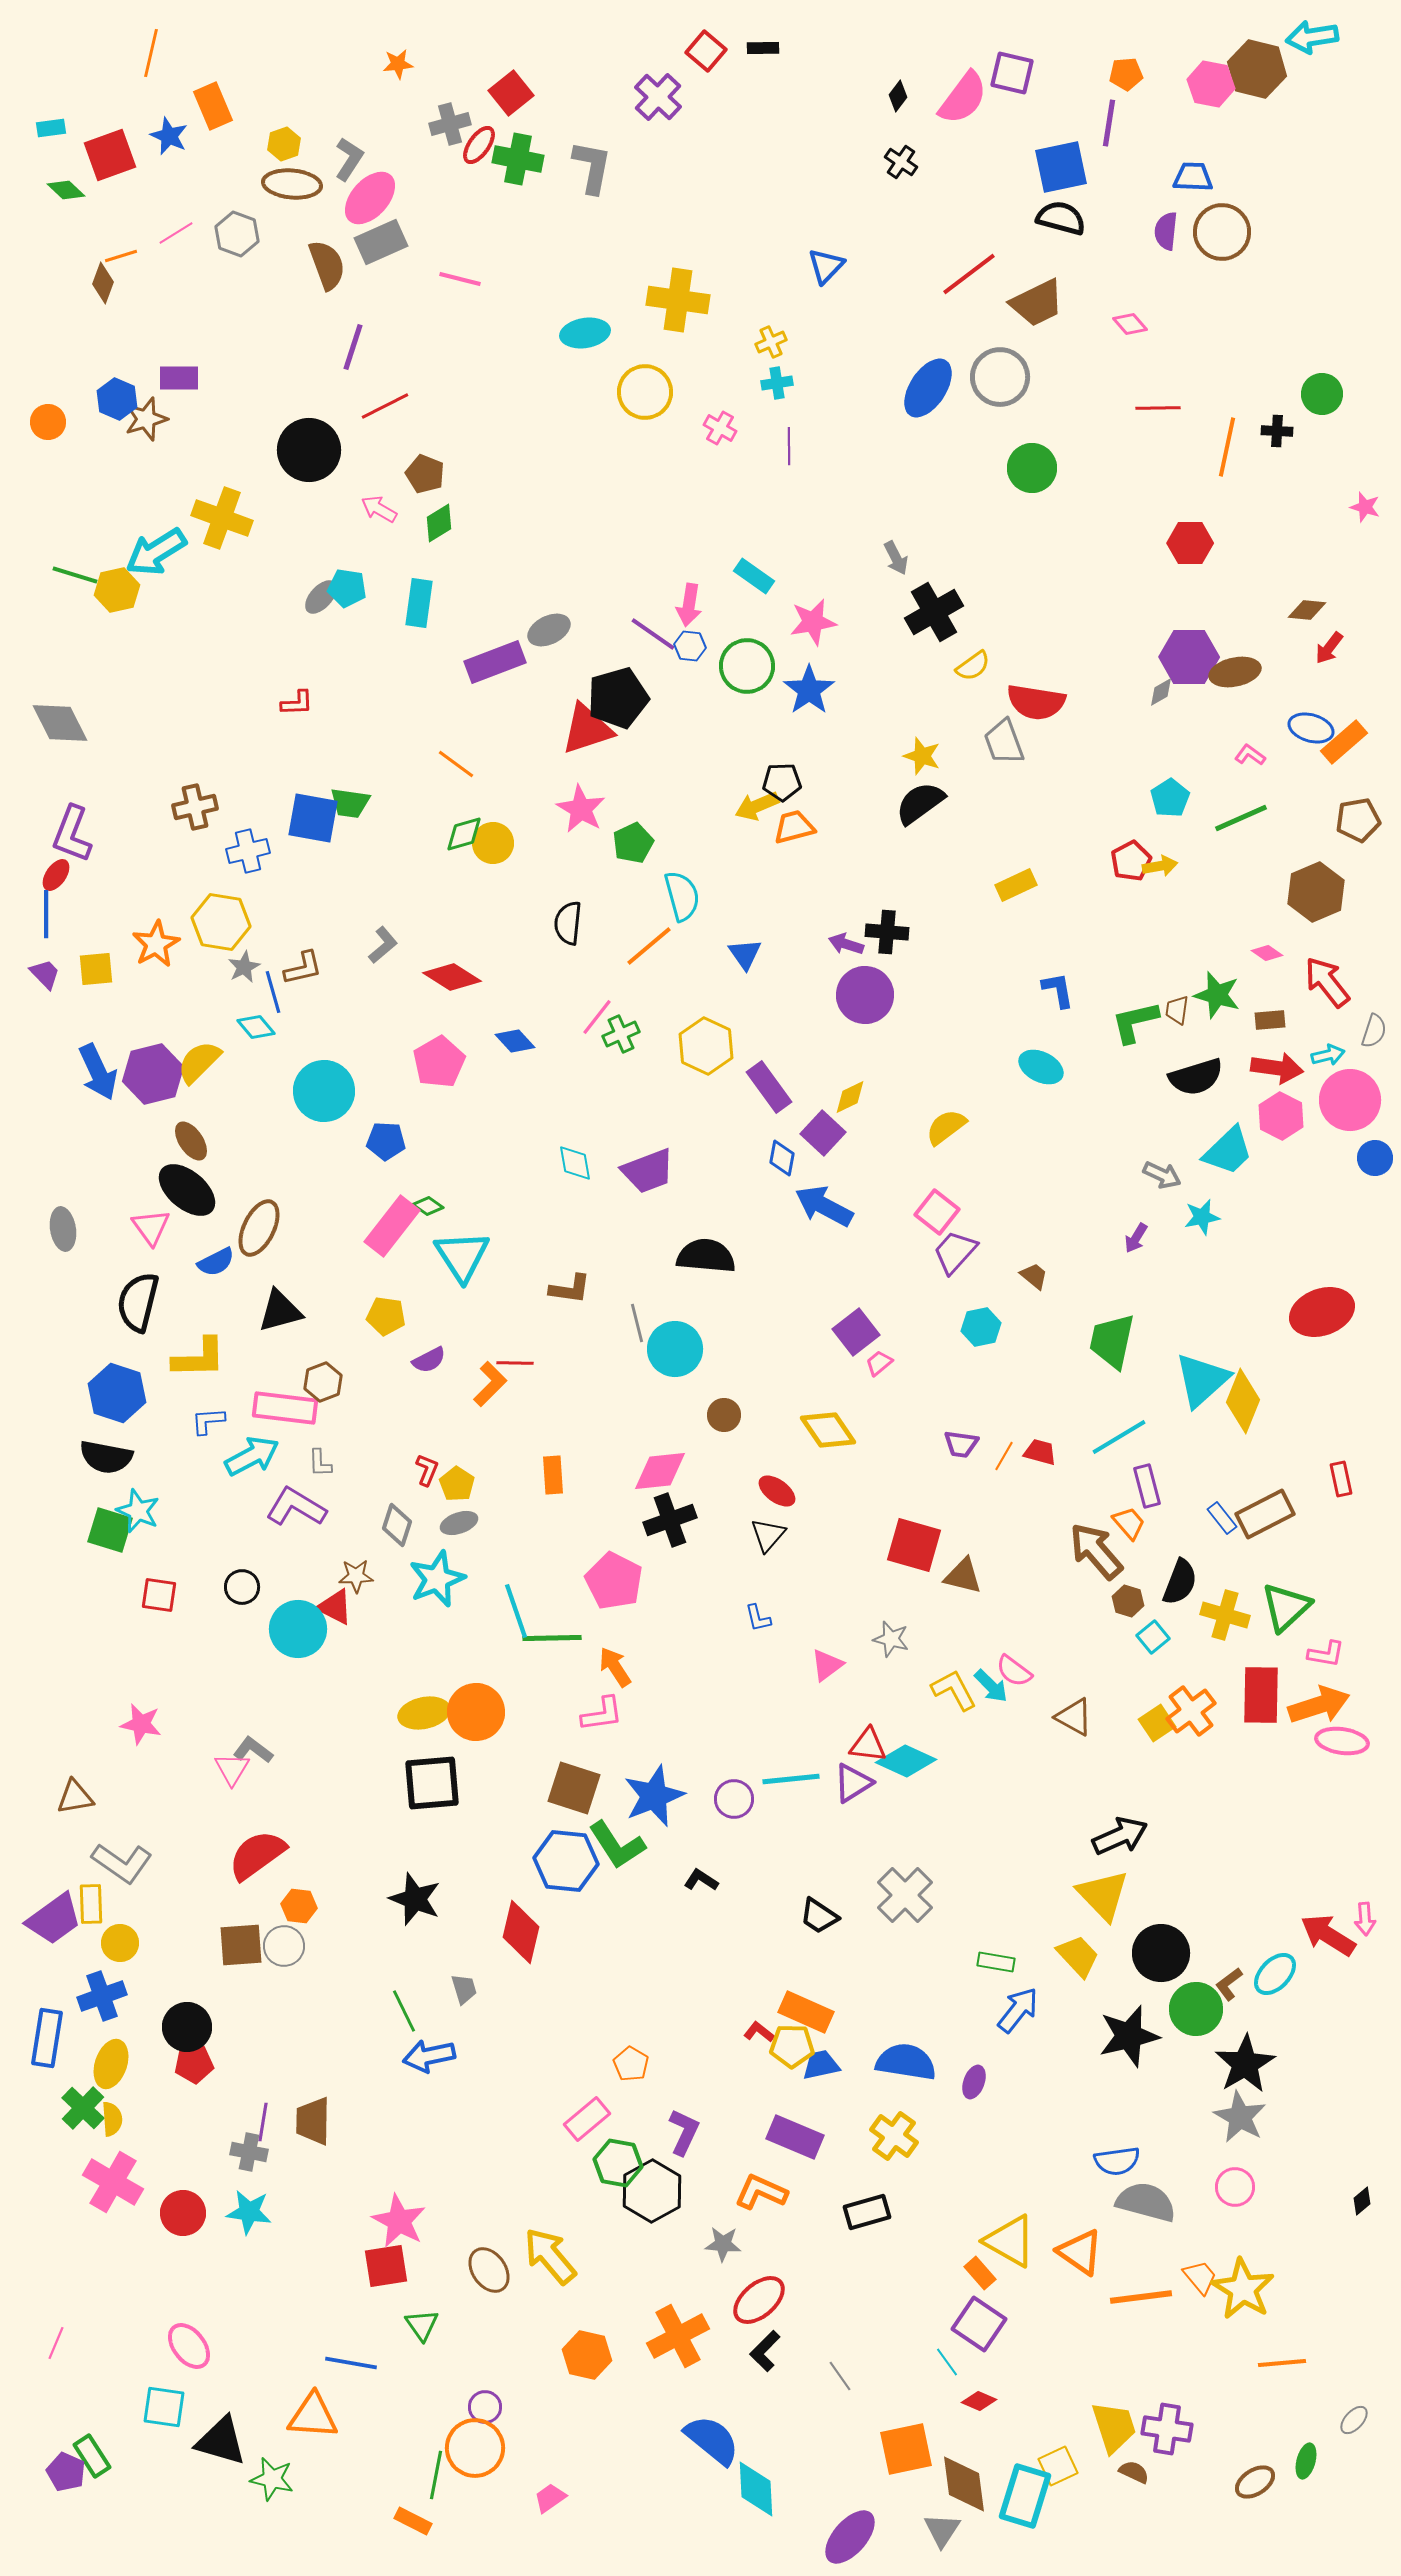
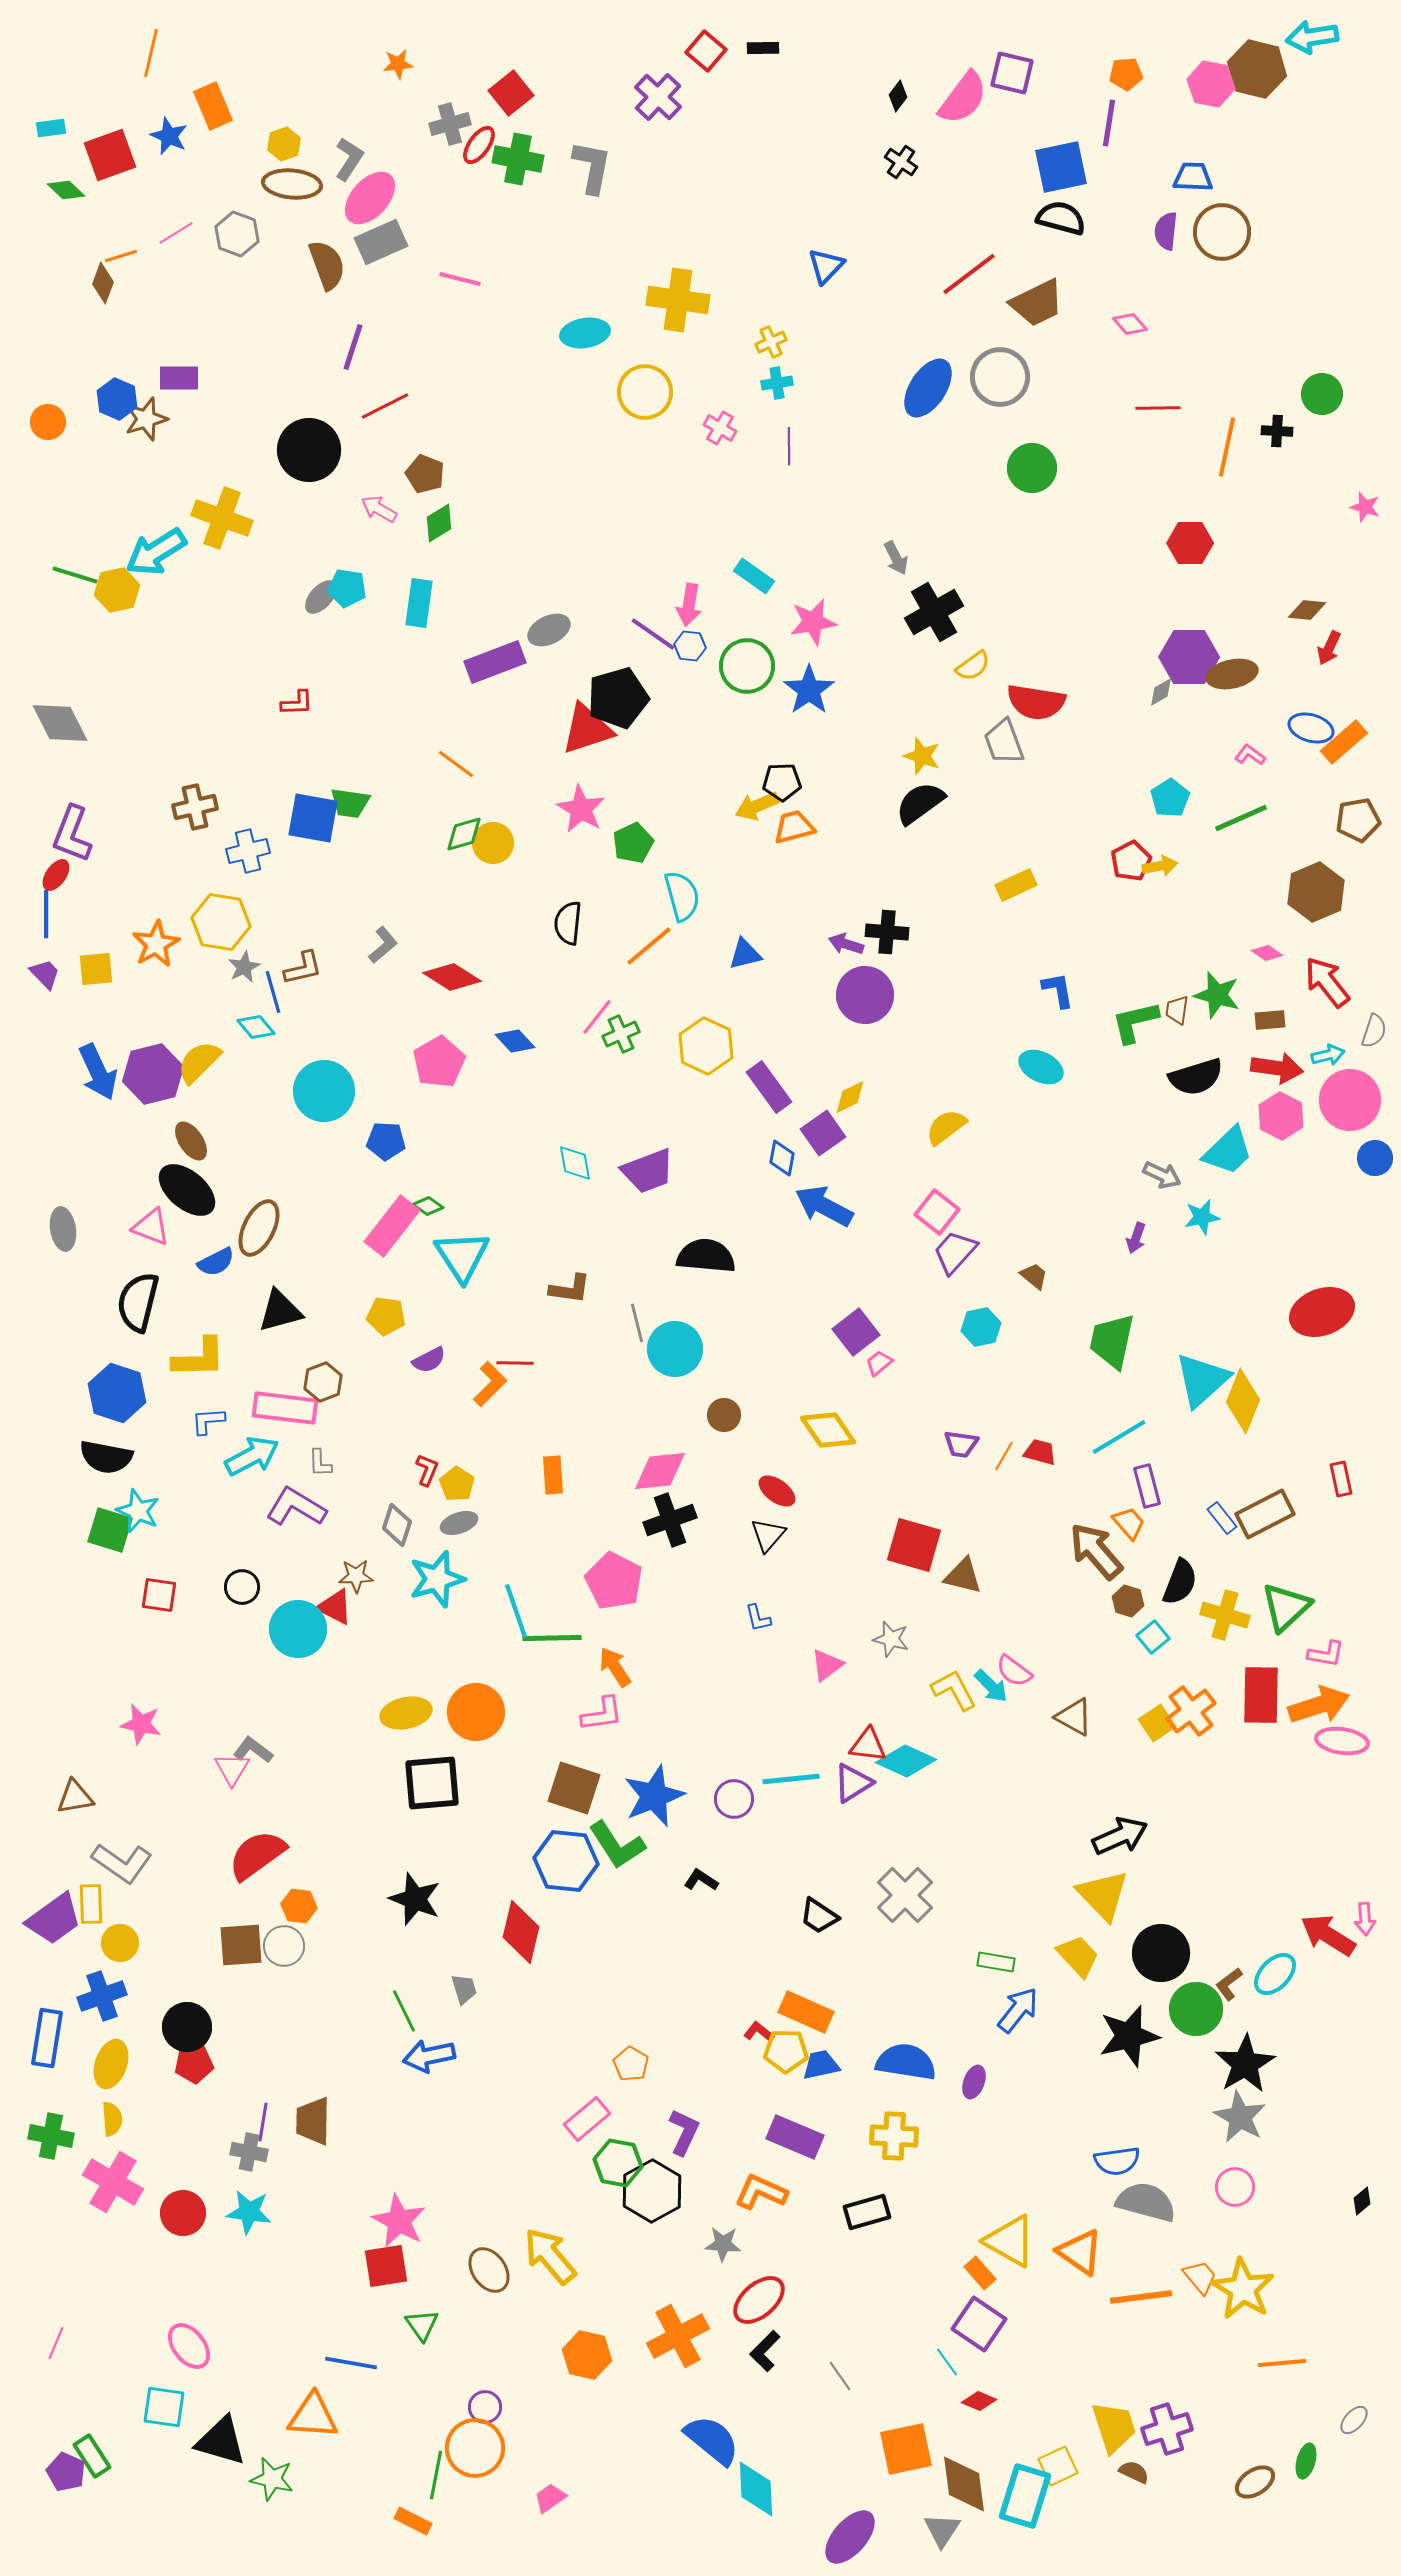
red arrow at (1329, 648): rotated 12 degrees counterclockwise
brown ellipse at (1235, 672): moved 3 px left, 2 px down
blue triangle at (745, 954): rotated 51 degrees clockwise
purple square at (823, 1133): rotated 12 degrees clockwise
pink triangle at (151, 1227): rotated 33 degrees counterclockwise
purple arrow at (1136, 1238): rotated 12 degrees counterclockwise
cyan star at (437, 1579): rotated 6 degrees clockwise
yellow ellipse at (424, 1713): moved 18 px left
yellow pentagon at (792, 2046): moved 6 px left, 5 px down
green cross at (83, 2108): moved 32 px left, 28 px down; rotated 33 degrees counterclockwise
yellow cross at (894, 2136): rotated 33 degrees counterclockwise
purple cross at (1167, 2429): rotated 27 degrees counterclockwise
